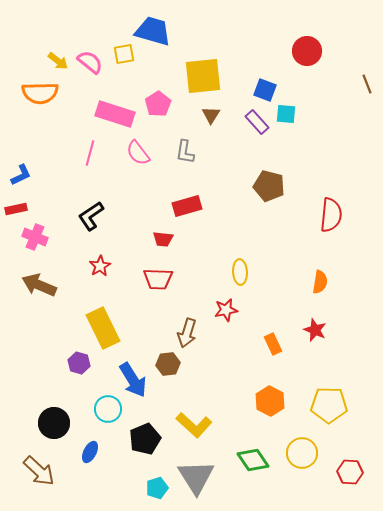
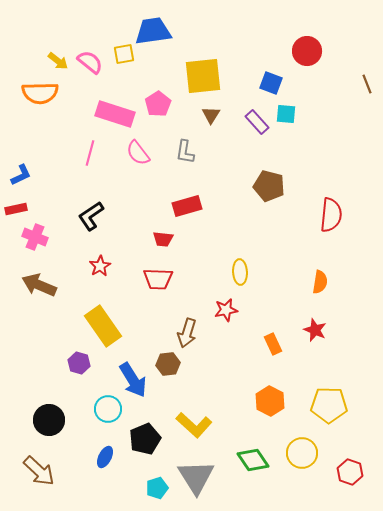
blue trapezoid at (153, 31): rotated 24 degrees counterclockwise
blue square at (265, 90): moved 6 px right, 7 px up
yellow rectangle at (103, 328): moved 2 px up; rotated 9 degrees counterclockwise
black circle at (54, 423): moved 5 px left, 3 px up
blue ellipse at (90, 452): moved 15 px right, 5 px down
red hexagon at (350, 472): rotated 15 degrees clockwise
